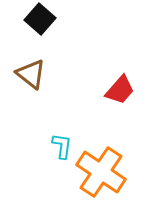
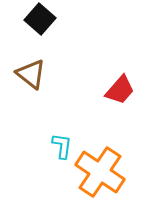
orange cross: moved 1 px left
